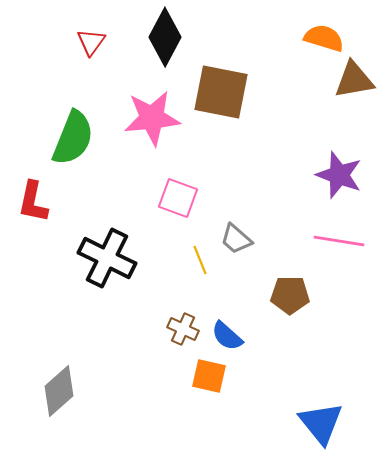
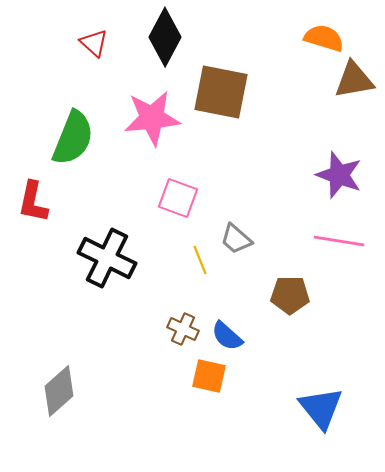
red triangle: moved 3 px right, 1 px down; rotated 24 degrees counterclockwise
blue triangle: moved 15 px up
